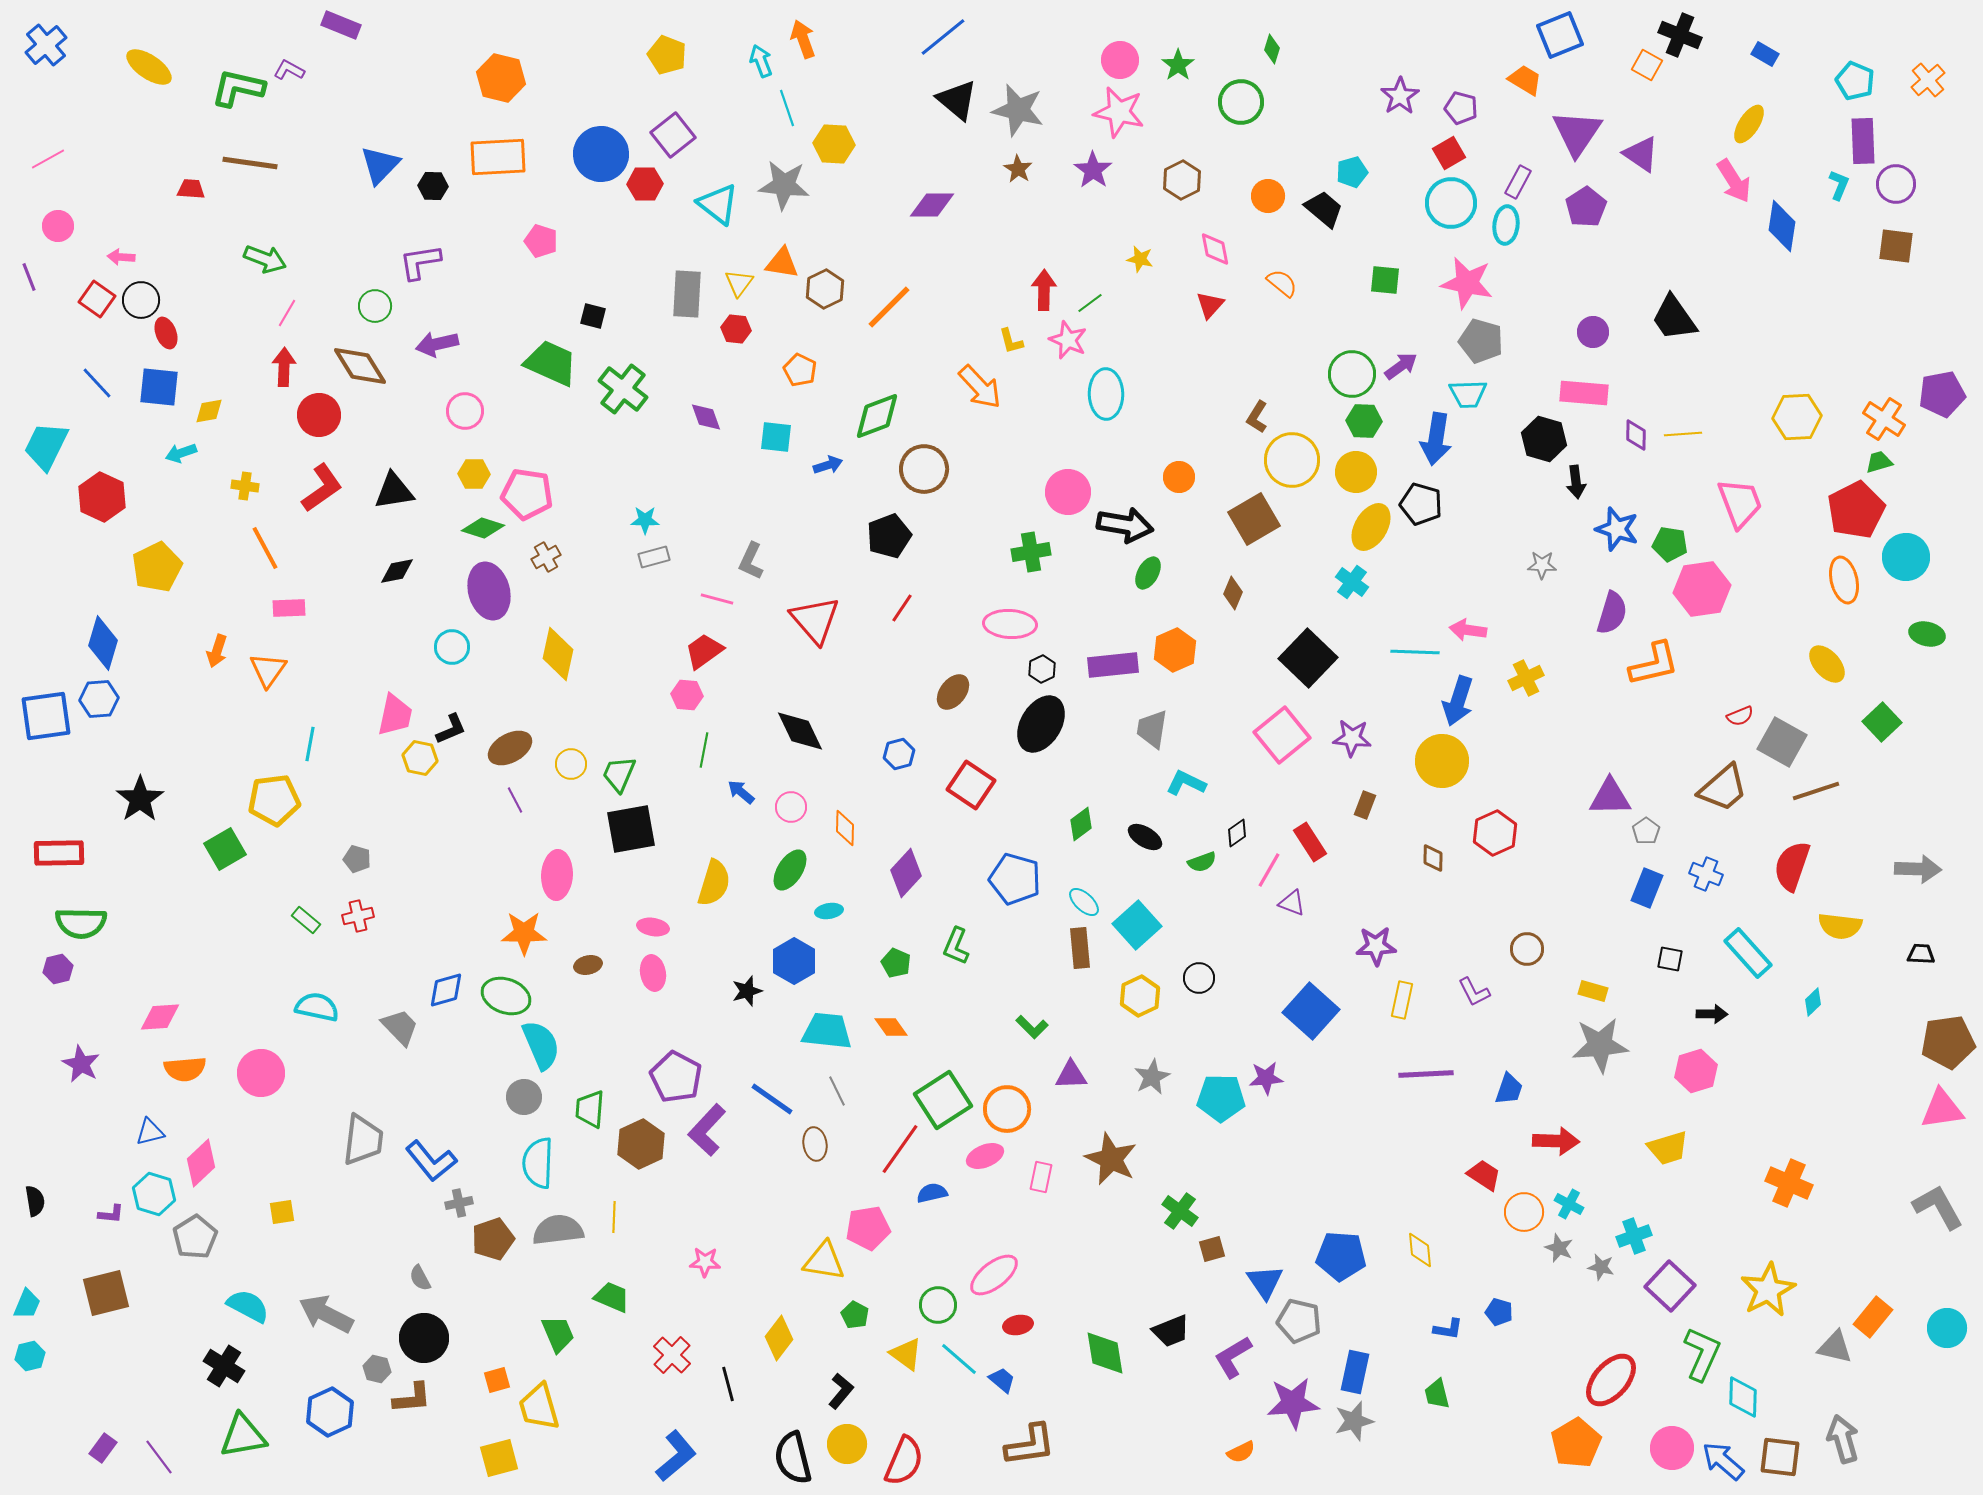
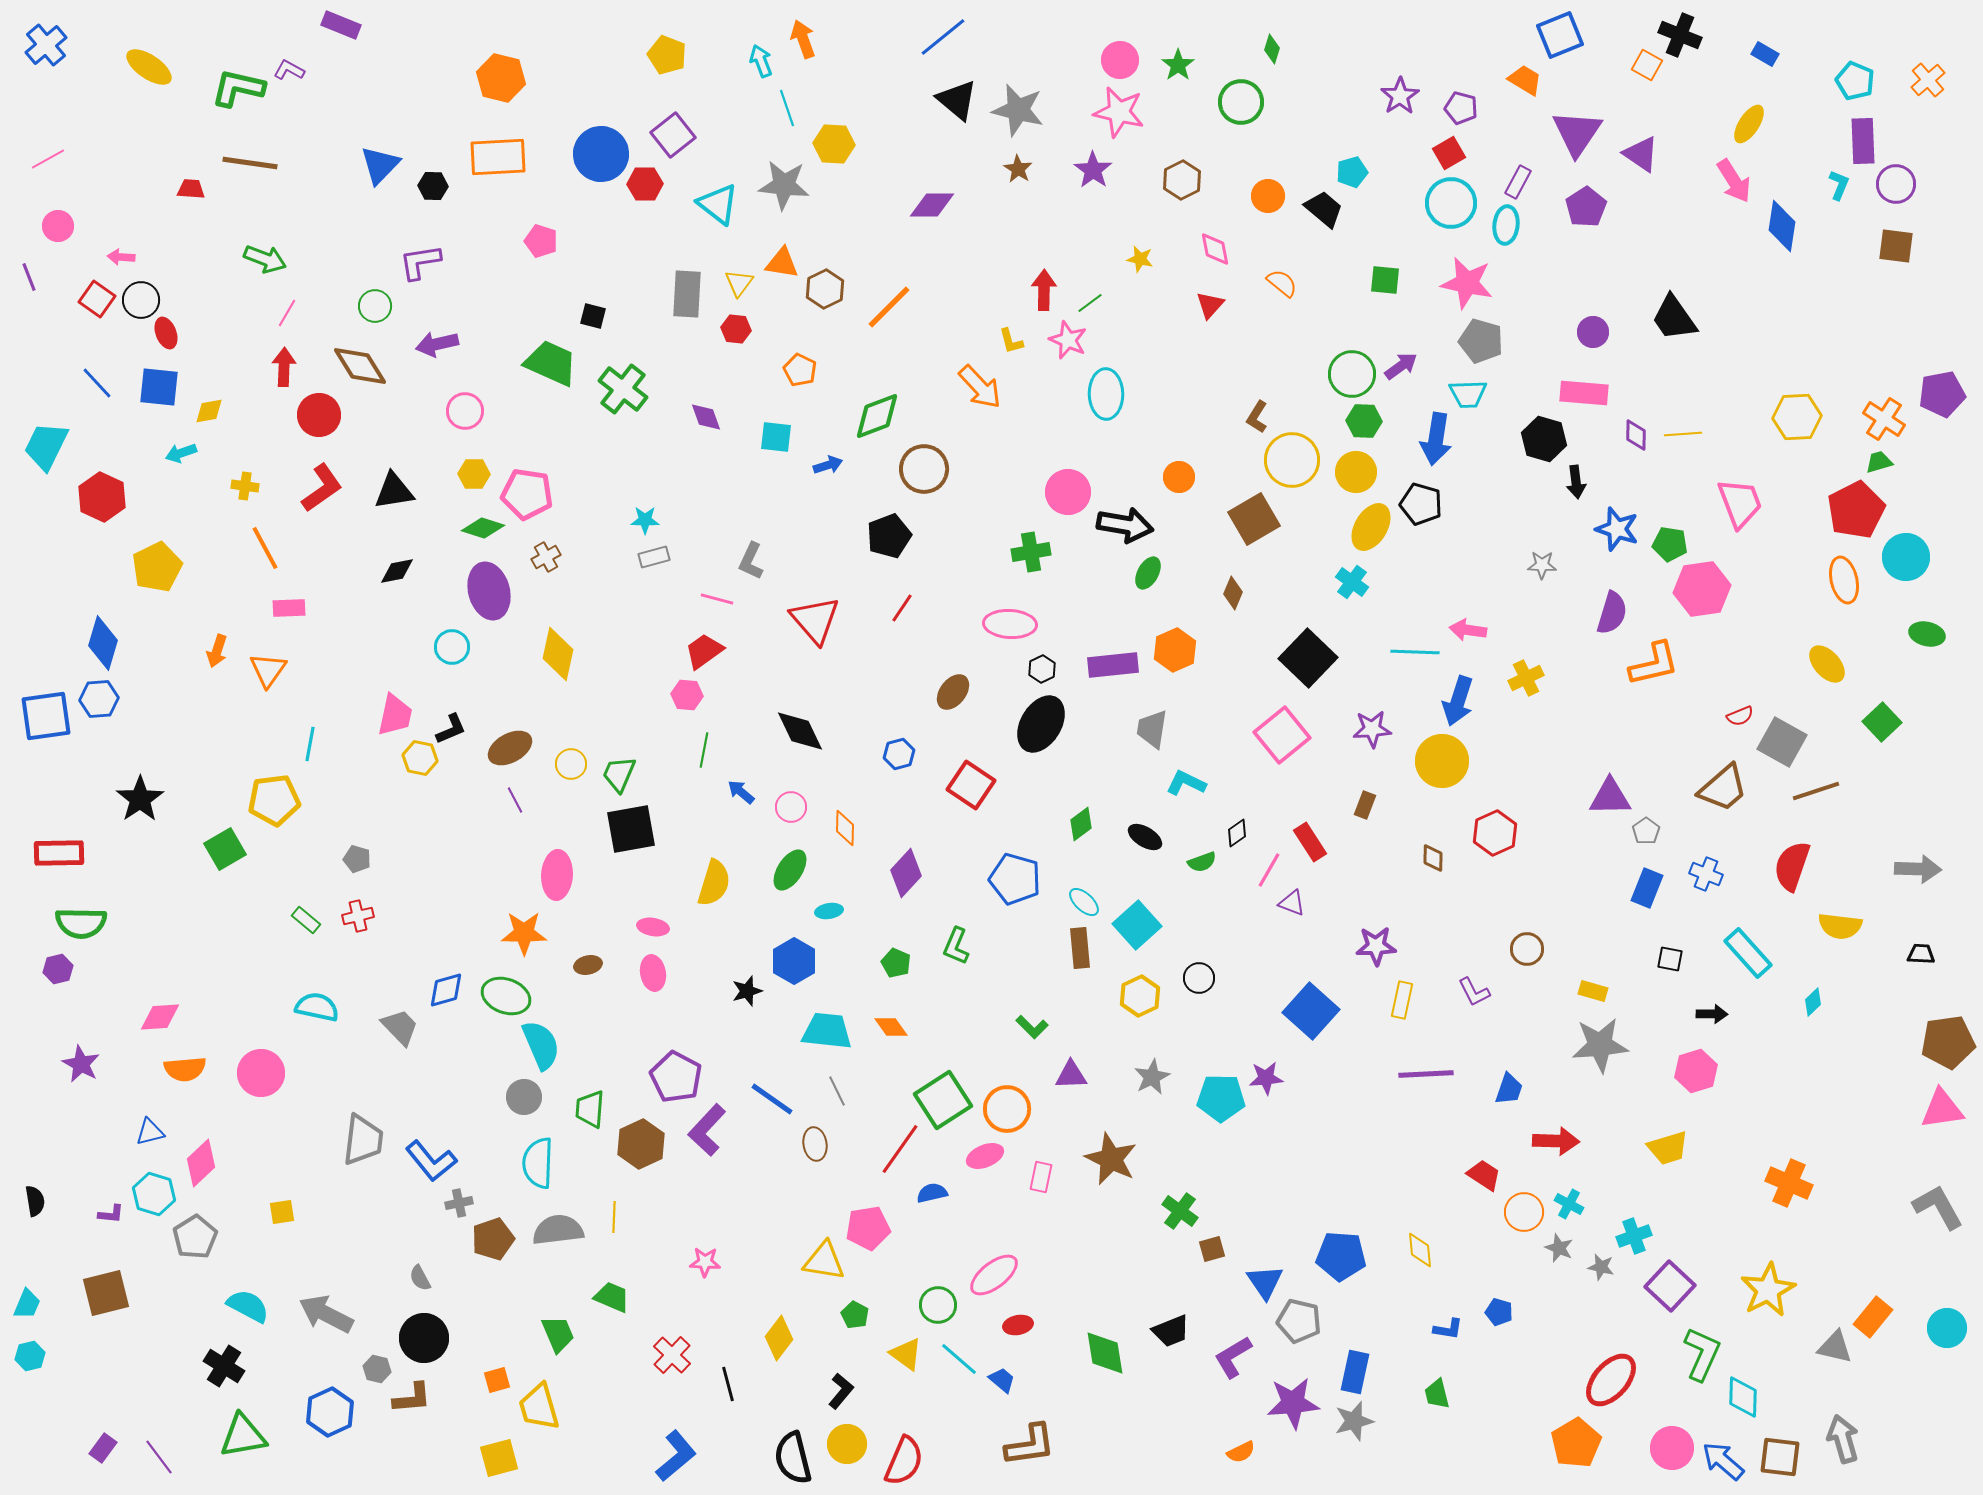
purple star at (1352, 738): moved 20 px right, 9 px up; rotated 9 degrees counterclockwise
